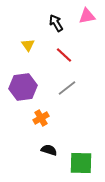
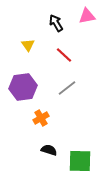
green square: moved 1 px left, 2 px up
